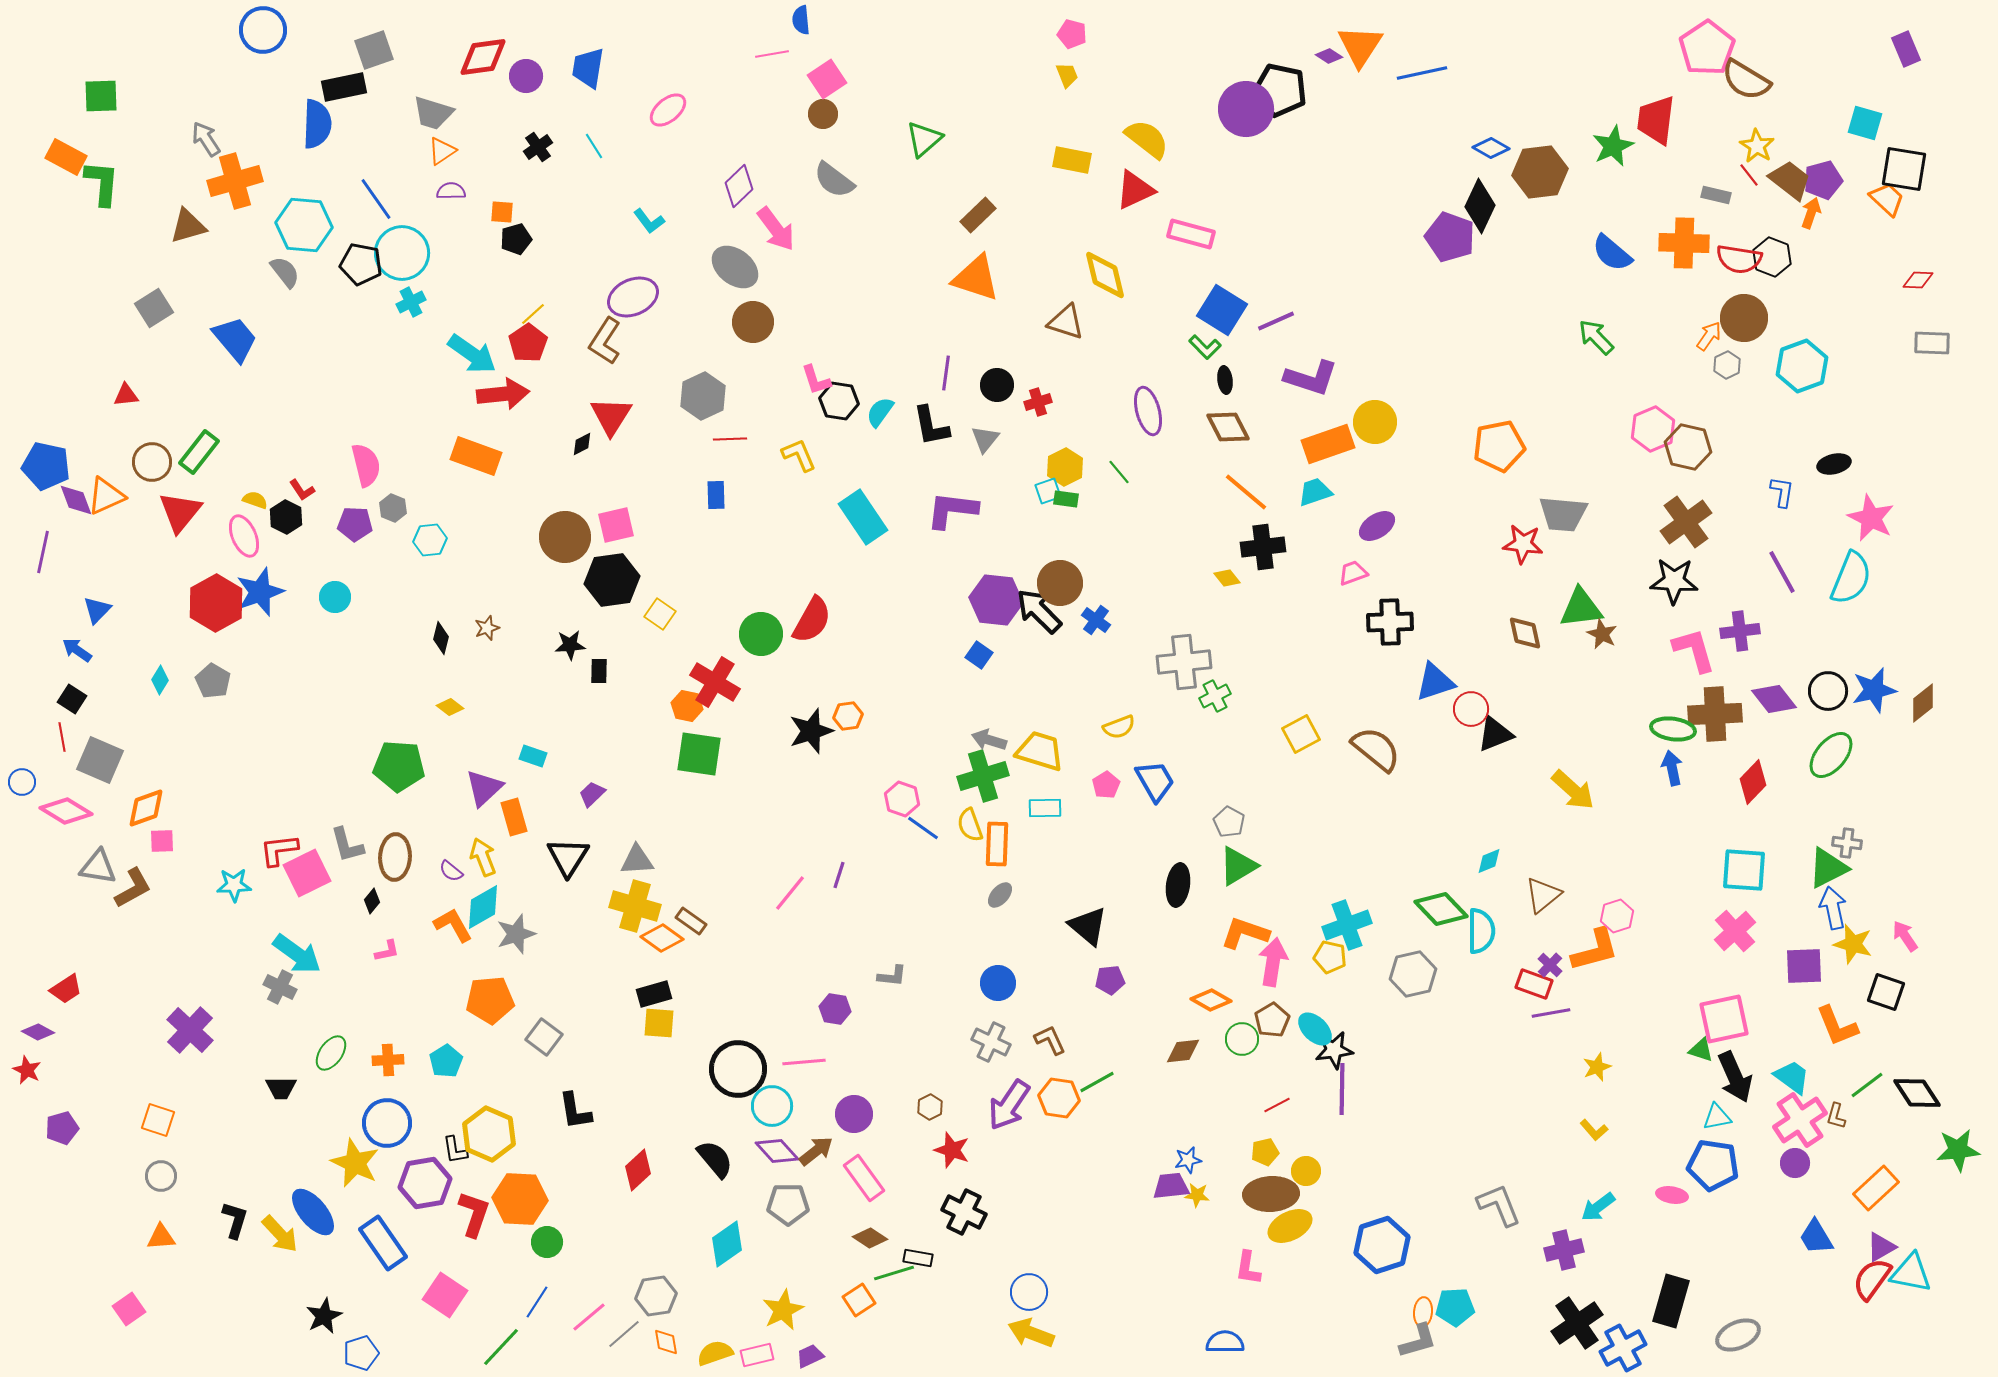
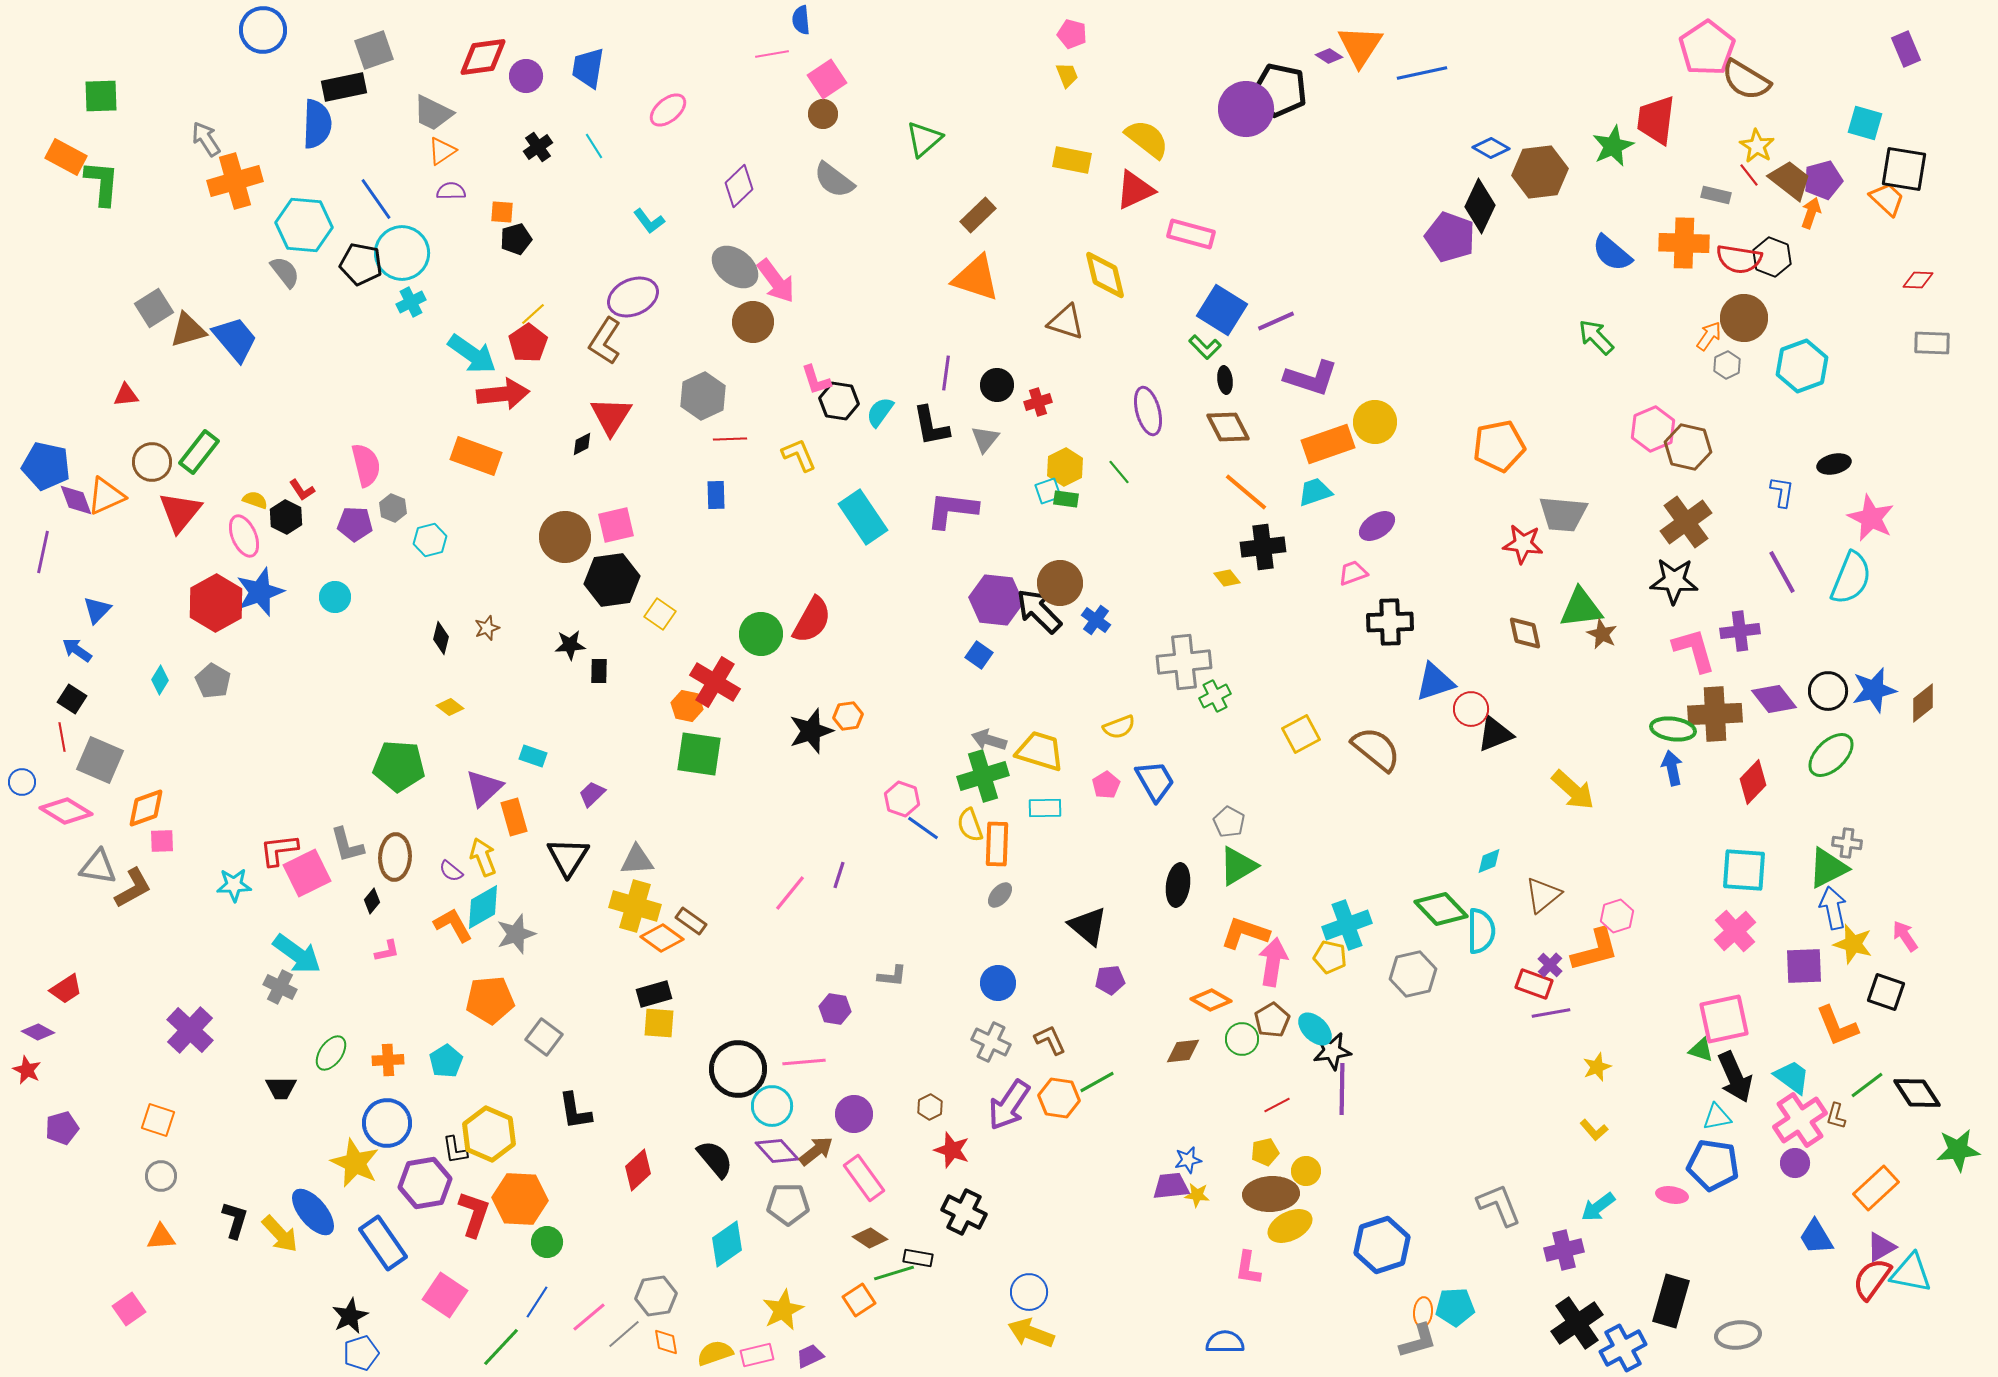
gray trapezoid at (433, 113): rotated 9 degrees clockwise
brown triangle at (188, 226): moved 104 px down
pink arrow at (776, 229): moved 52 px down
cyan hexagon at (430, 540): rotated 8 degrees counterclockwise
green ellipse at (1831, 755): rotated 6 degrees clockwise
black star at (1334, 1050): moved 2 px left, 1 px down
black star at (324, 1316): moved 26 px right
gray ellipse at (1738, 1335): rotated 18 degrees clockwise
